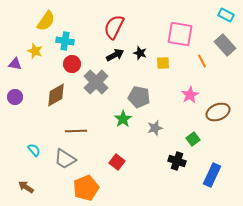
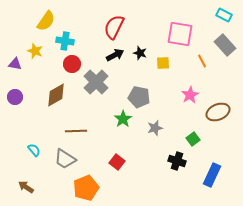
cyan rectangle: moved 2 px left
